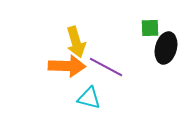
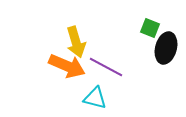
green square: rotated 24 degrees clockwise
orange arrow: rotated 21 degrees clockwise
cyan triangle: moved 6 px right
